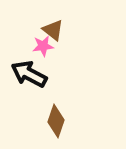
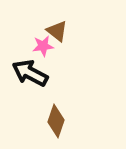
brown triangle: moved 4 px right, 1 px down
black arrow: moved 1 px right, 1 px up
